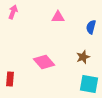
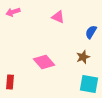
pink arrow: rotated 128 degrees counterclockwise
pink triangle: rotated 24 degrees clockwise
blue semicircle: moved 5 px down; rotated 16 degrees clockwise
red rectangle: moved 3 px down
